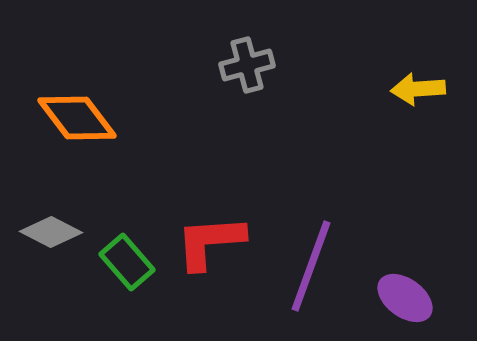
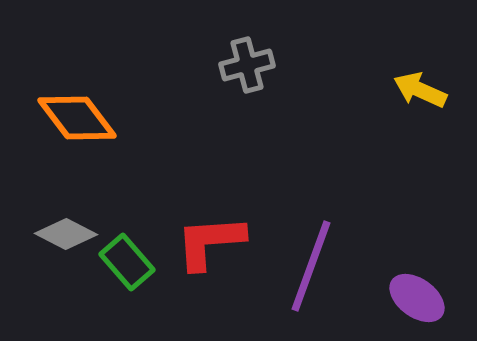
yellow arrow: moved 2 px right, 1 px down; rotated 28 degrees clockwise
gray diamond: moved 15 px right, 2 px down
purple ellipse: moved 12 px right
